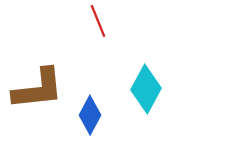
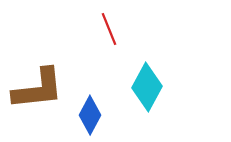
red line: moved 11 px right, 8 px down
cyan diamond: moved 1 px right, 2 px up
